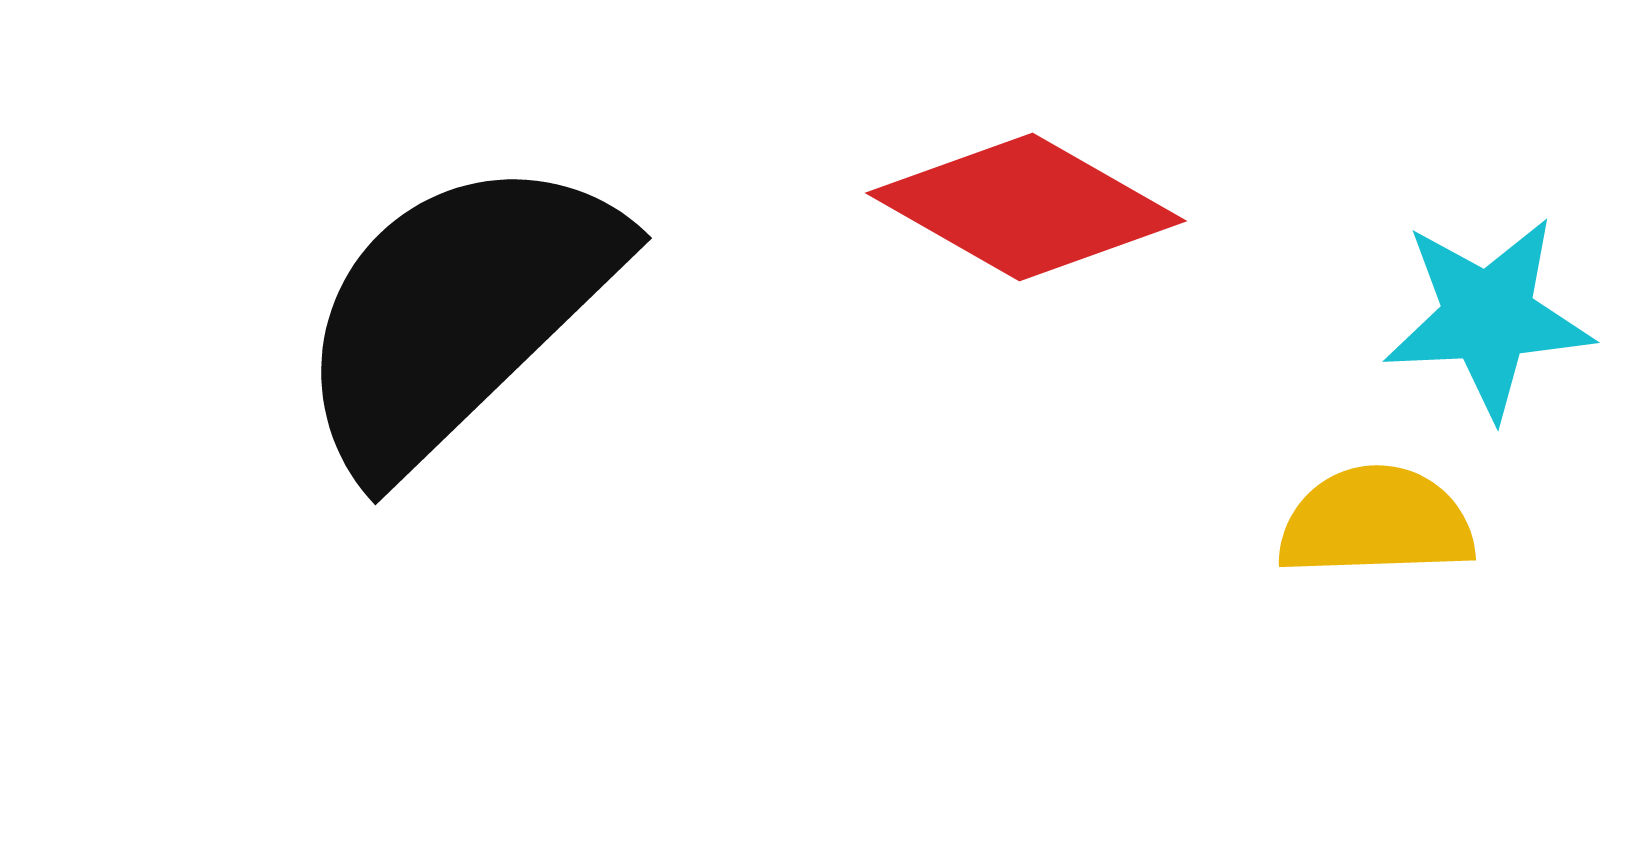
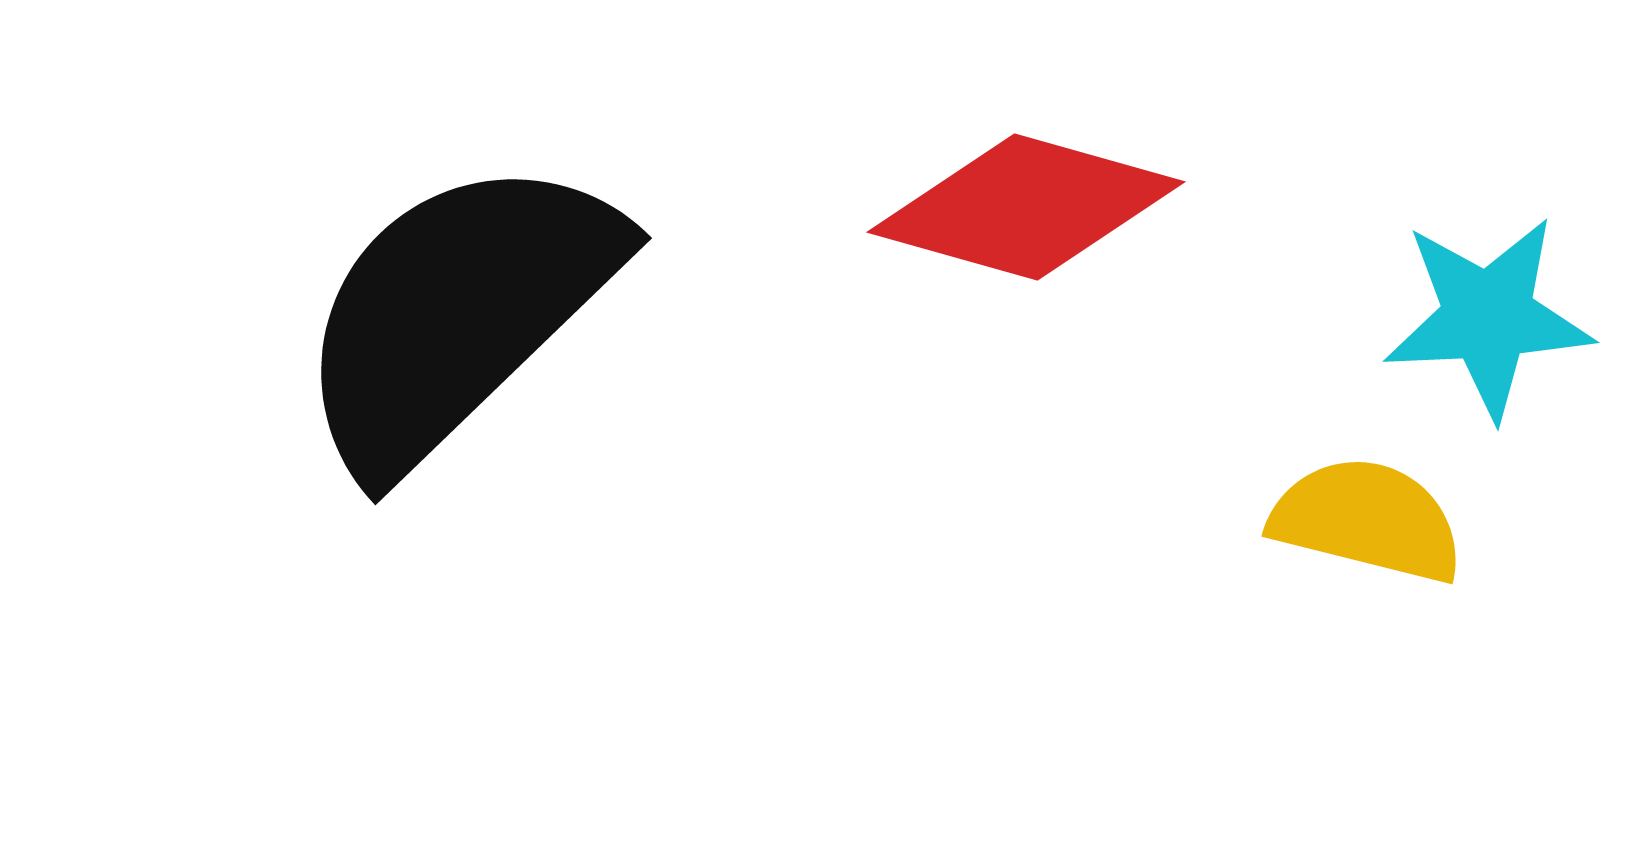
red diamond: rotated 14 degrees counterclockwise
yellow semicircle: moved 9 px left, 2 px up; rotated 16 degrees clockwise
